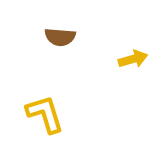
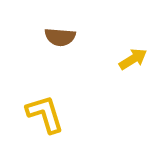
yellow arrow: rotated 16 degrees counterclockwise
